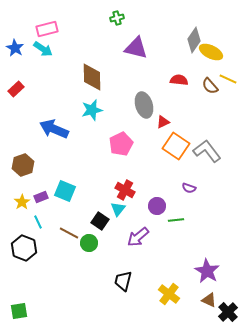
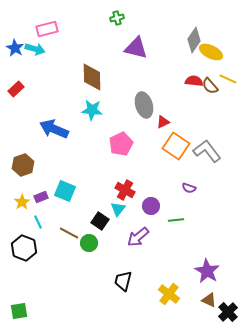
cyan arrow: moved 8 px left; rotated 18 degrees counterclockwise
red semicircle: moved 15 px right, 1 px down
cyan star: rotated 20 degrees clockwise
purple circle: moved 6 px left
